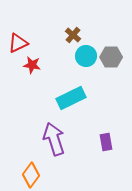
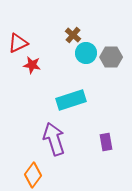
cyan circle: moved 3 px up
cyan rectangle: moved 2 px down; rotated 8 degrees clockwise
orange diamond: moved 2 px right
